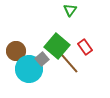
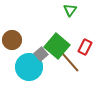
red rectangle: rotated 63 degrees clockwise
brown circle: moved 4 px left, 11 px up
gray square: moved 1 px left, 5 px up
brown line: moved 1 px right, 1 px up
cyan circle: moved 2 px up
